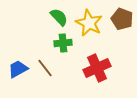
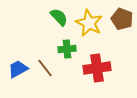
green cross: moved 4 px right, 6 px down
red cross: rotated 16 degrees clockwise
